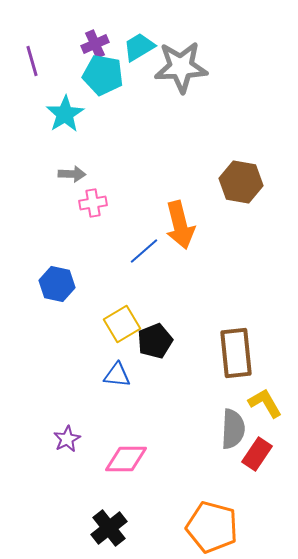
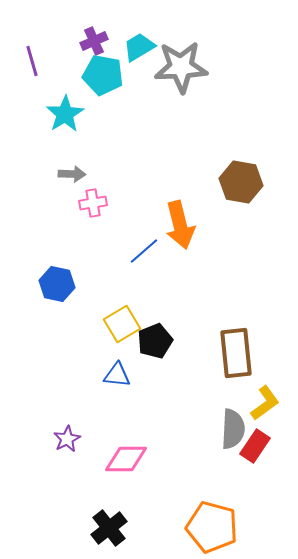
purple cross: moved 1 px left, 3 px up
yellow L-shape: rotated 84 degrees clockwise
red rectangle: moved 2 px left, 8 px up
